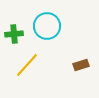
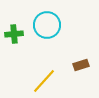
cyan circle: moved 1 px up
yellow line: moved 17 px right, 16 px down
